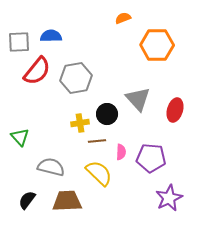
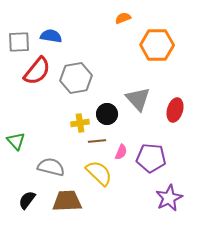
blue semicircle: rotated 10 degrees clockwise
green triangle: moved 4 px left, 4 px down
pink semicircle: rotated 21 degrees clockwise
